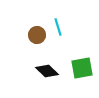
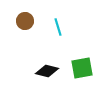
brown circle: moved 12 px left, 14 px up
black diamond: rotated 30 degrees counterclockwise
